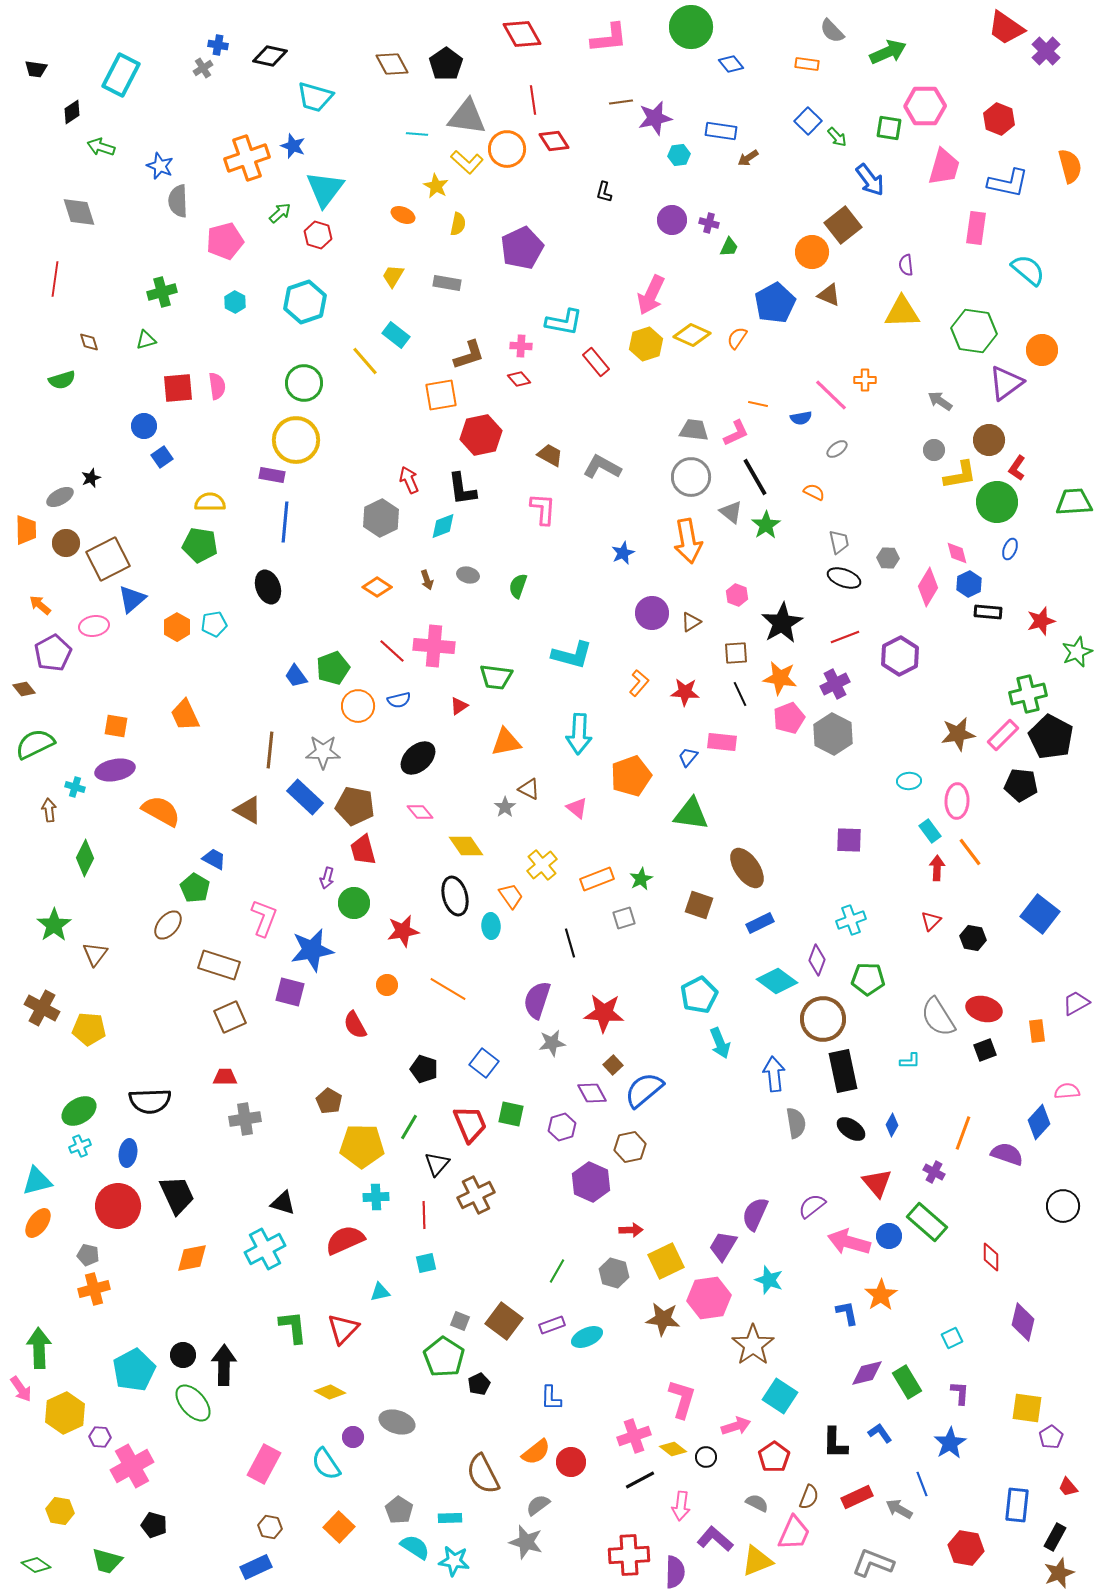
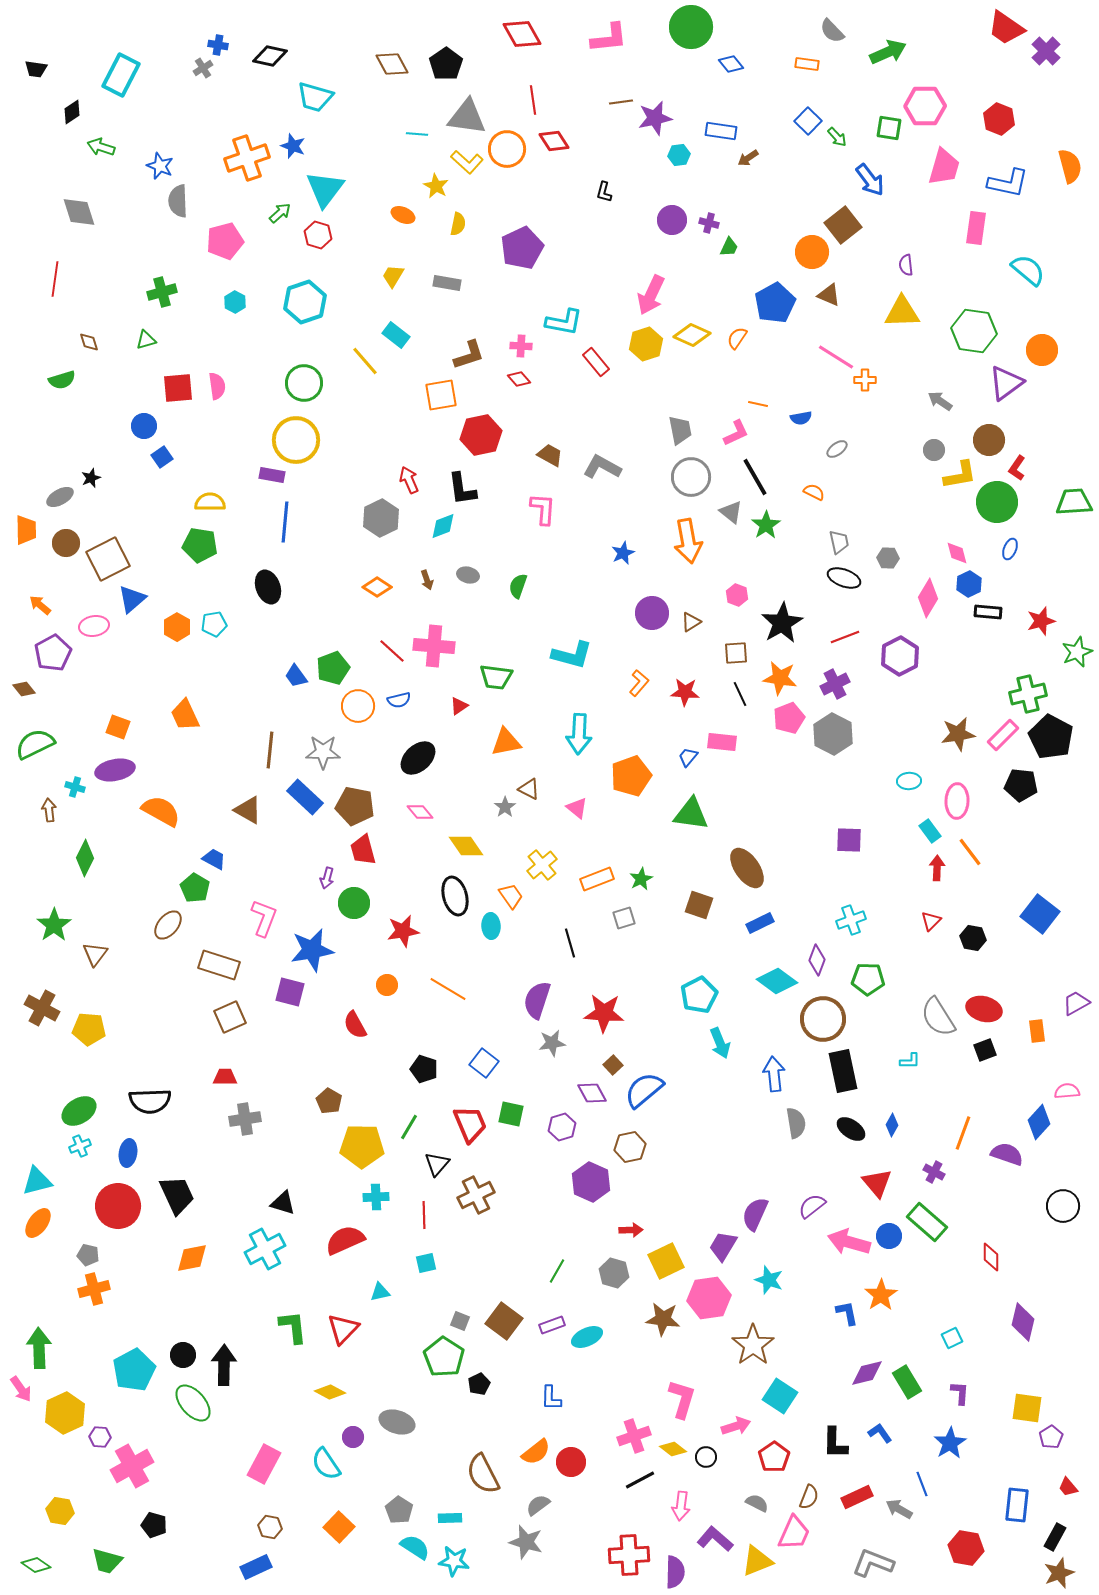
pink line at (831, 395): moved 5 px right, 38 px up; rotated 12 degrees counterclockwise
gray trapezoid at (694, 430): moved 14 px left; rotated 72 degrees clockwise
pink diamond at (928, 587): moved 11 px down
orange square at (116, 726): moved 2 px right, 1 px down; rotated 10 degrees clockwise
